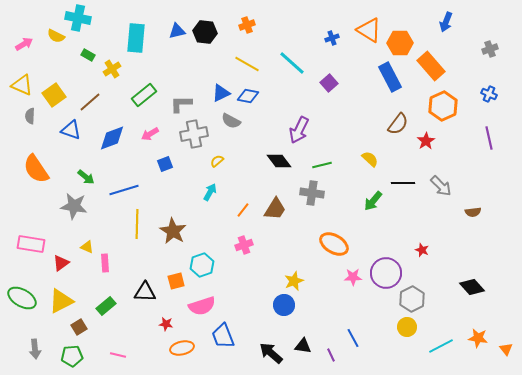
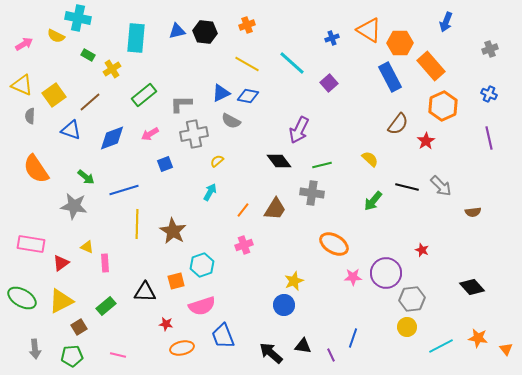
black line at (403, 183): moved 4 px right, 4 px down; rotated 15 degrees clockwise
gray hexagon at (412, 299): rotated 20 degrees clockwise
blue line at (353, 338): rotated 48 degrees clockwise
